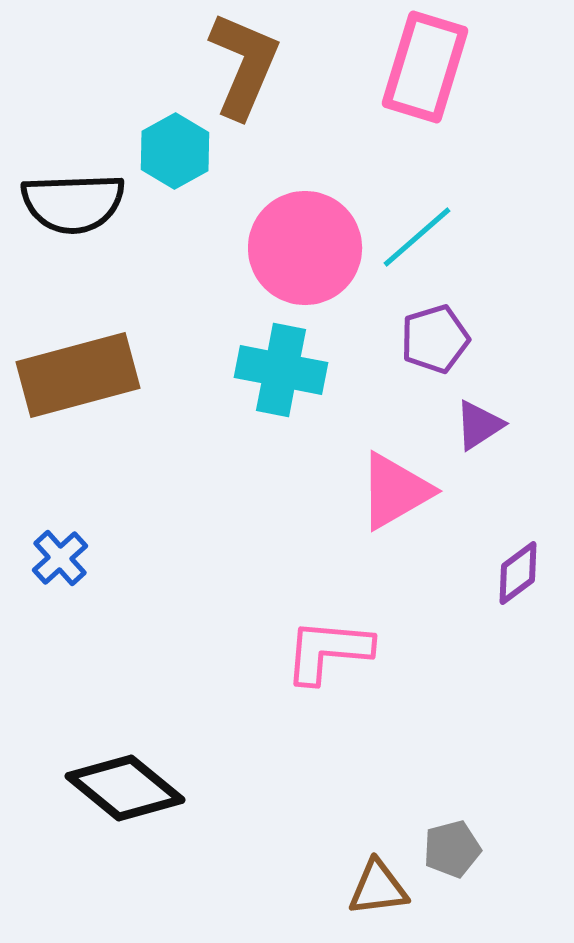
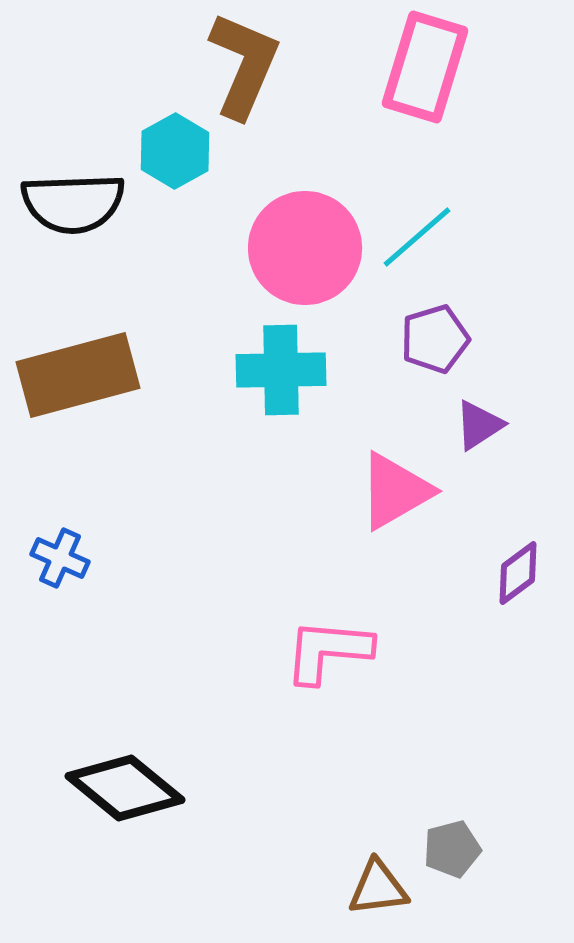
cyan cross: rotated 12 degrees counterclockwise
blue cross: rotated 24 degrees counterclockwise
